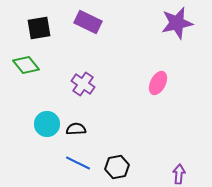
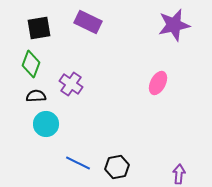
purple star: moved 3 px left, 2 px down
green diamond: moved 5 px right, 1 px up; rotated 60 degrees clockwise
purple cross: moved 12 px left
cyan circle: moved 1 px left
black semicircle: moved 40 px left, 33 px up
